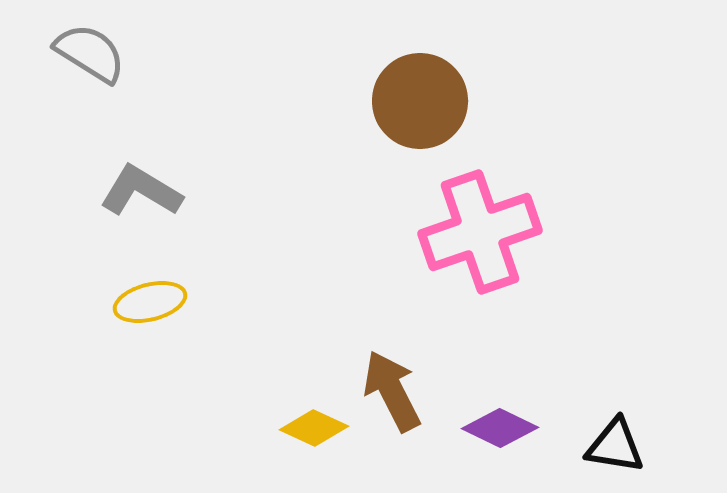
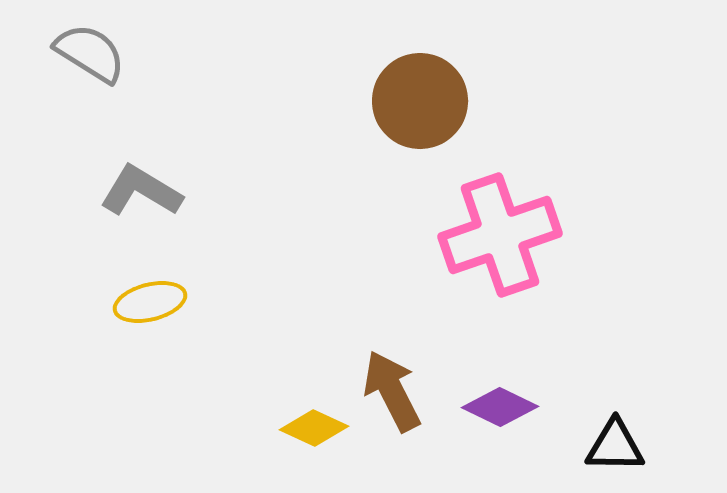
pink cross: moved 20 px right, 3 px down
purple diamond: moved 21 px up
black triangle: rotated 8 degrees counterclockwise
